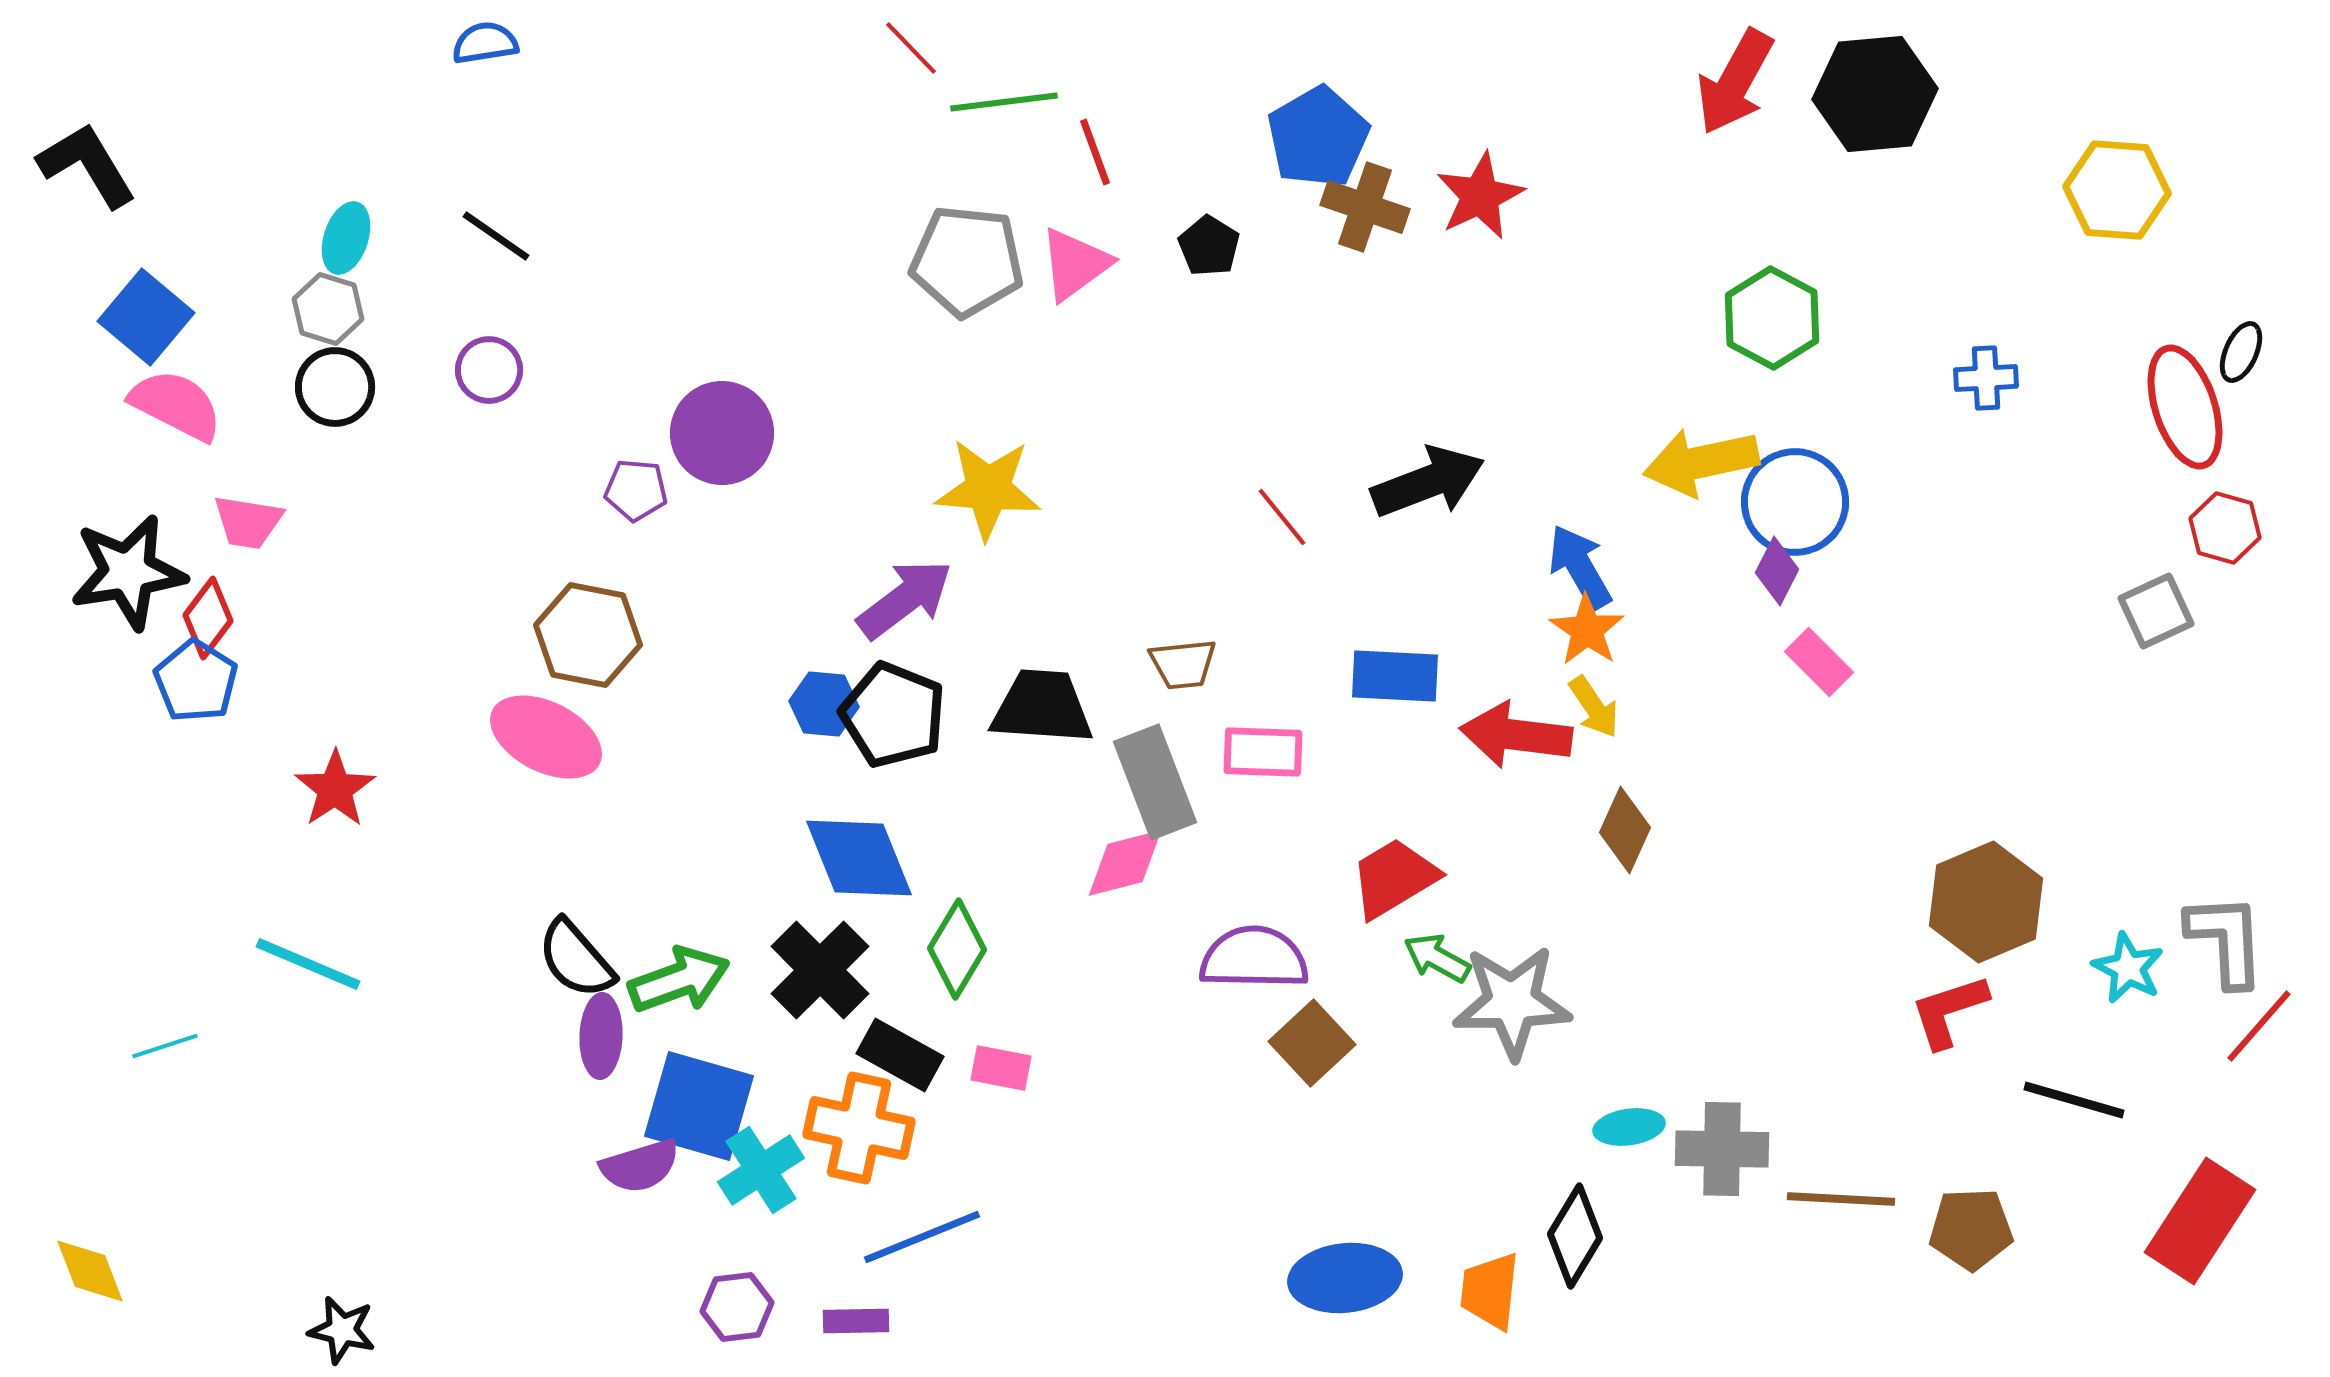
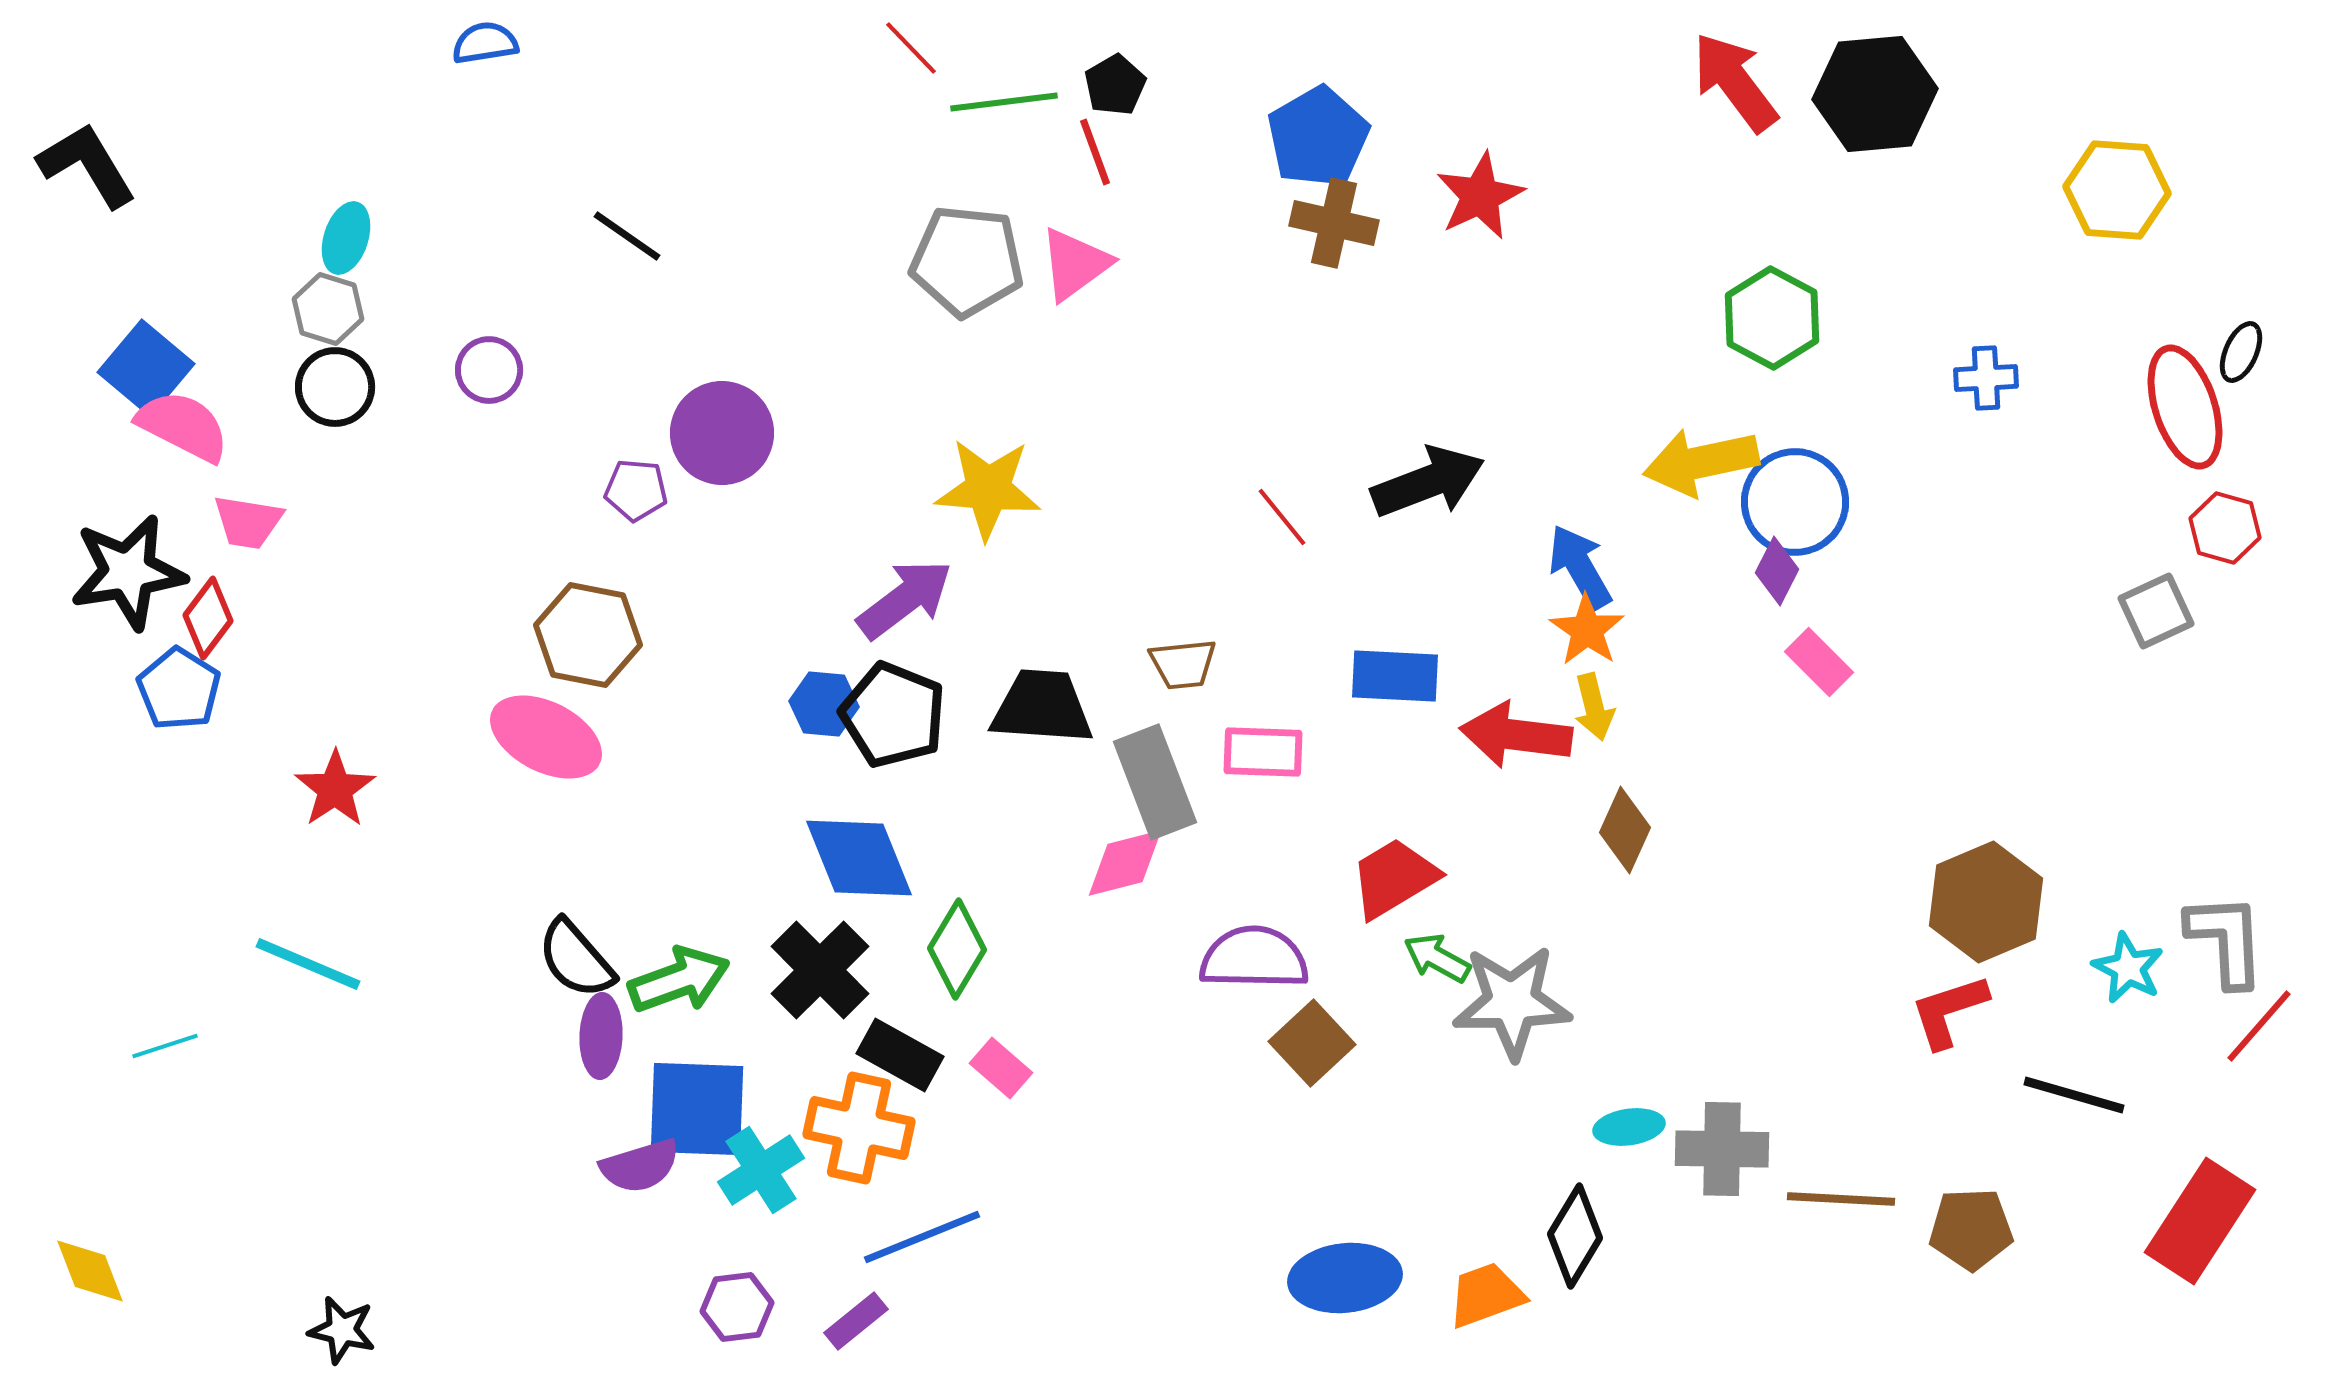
red arrow at (1735, 82): rotated 114 degrees clockwise
brown cross at (1365, 207): moved 31 px left, 16 px down; rotated 6 degrees counterclockwise
black line at (496, 236): moved 131 px right
black pentagon at (1209, 246): moved 94 px left, 161 px up; rotated 10 degrees clockwise
blue square at (146, 317): moved 51 px down
pink semicircle at (176, 405): moved 7 px right, 21 px down
blue pentagon at (196, 681): moved 17 px left, 8 px down
yellow arrow at (1594, 707): rotated 20 degrees clockwise
pink rectangle at (1001, 1068): rotated 30 degrees clockwise
black line at (2074, 1100): moved 5 px up
blue square at (699, 1106): moved 2 px left, 3 px down; rotated 14 degrees counterclockwise
orange trapezoid at (1490, 1291): moved 4 px left, 4 px down; rotated 64 degrees clockwise
purple rectangle at (856, 1321): rotated 38 degrees counterclockwise
